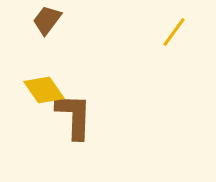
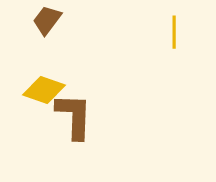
yellow line: rotated 36 degrees counterclockwise
yellow diamond: rotated 36 degrees counterclockwise
